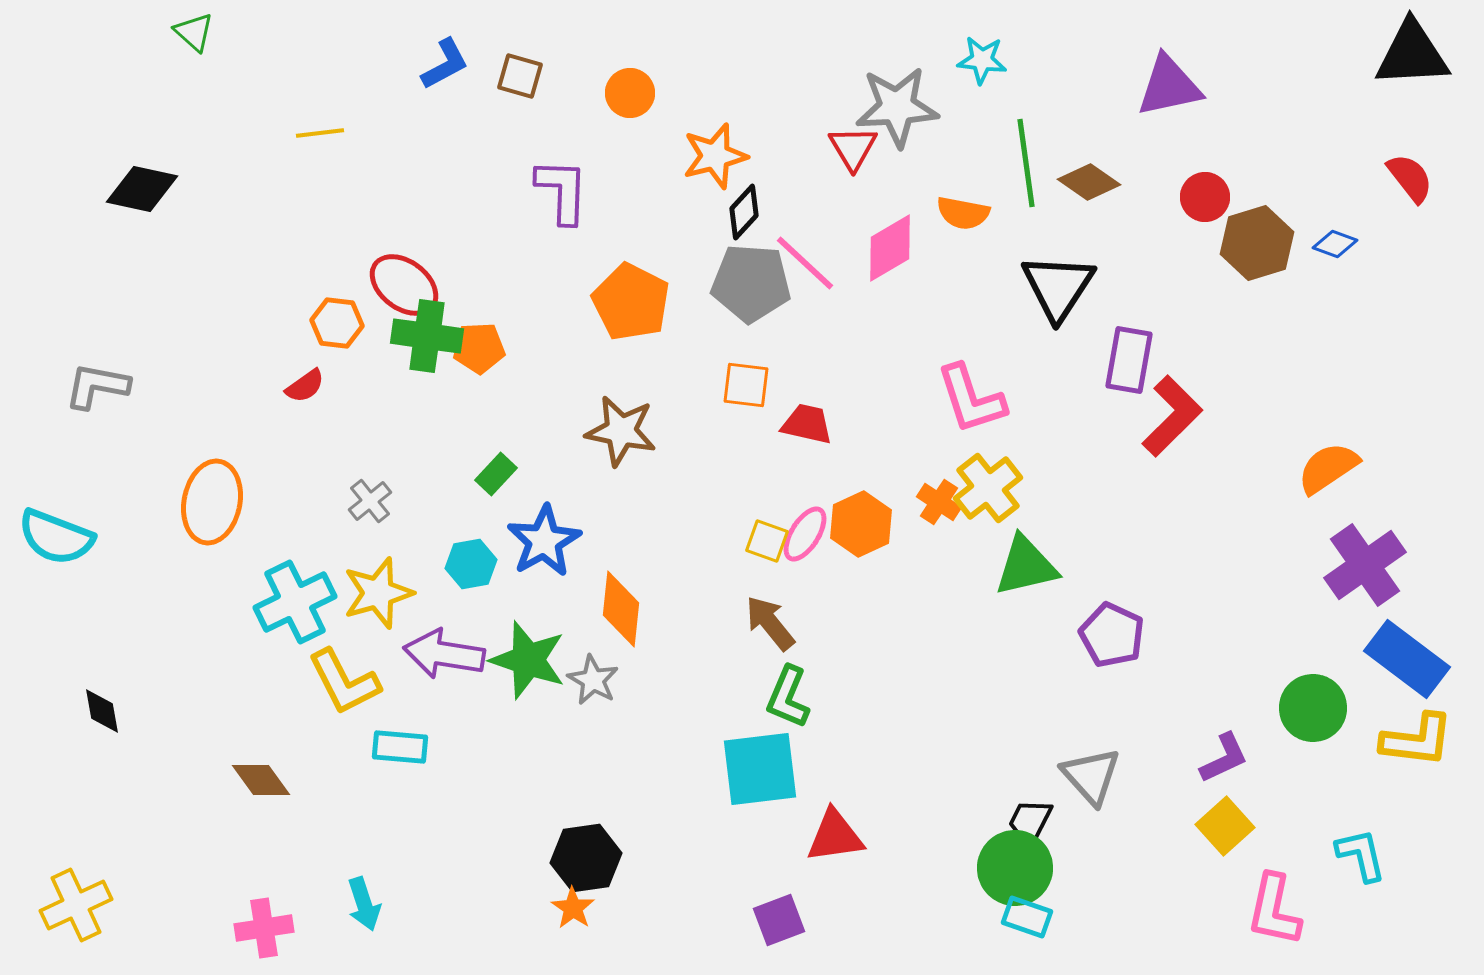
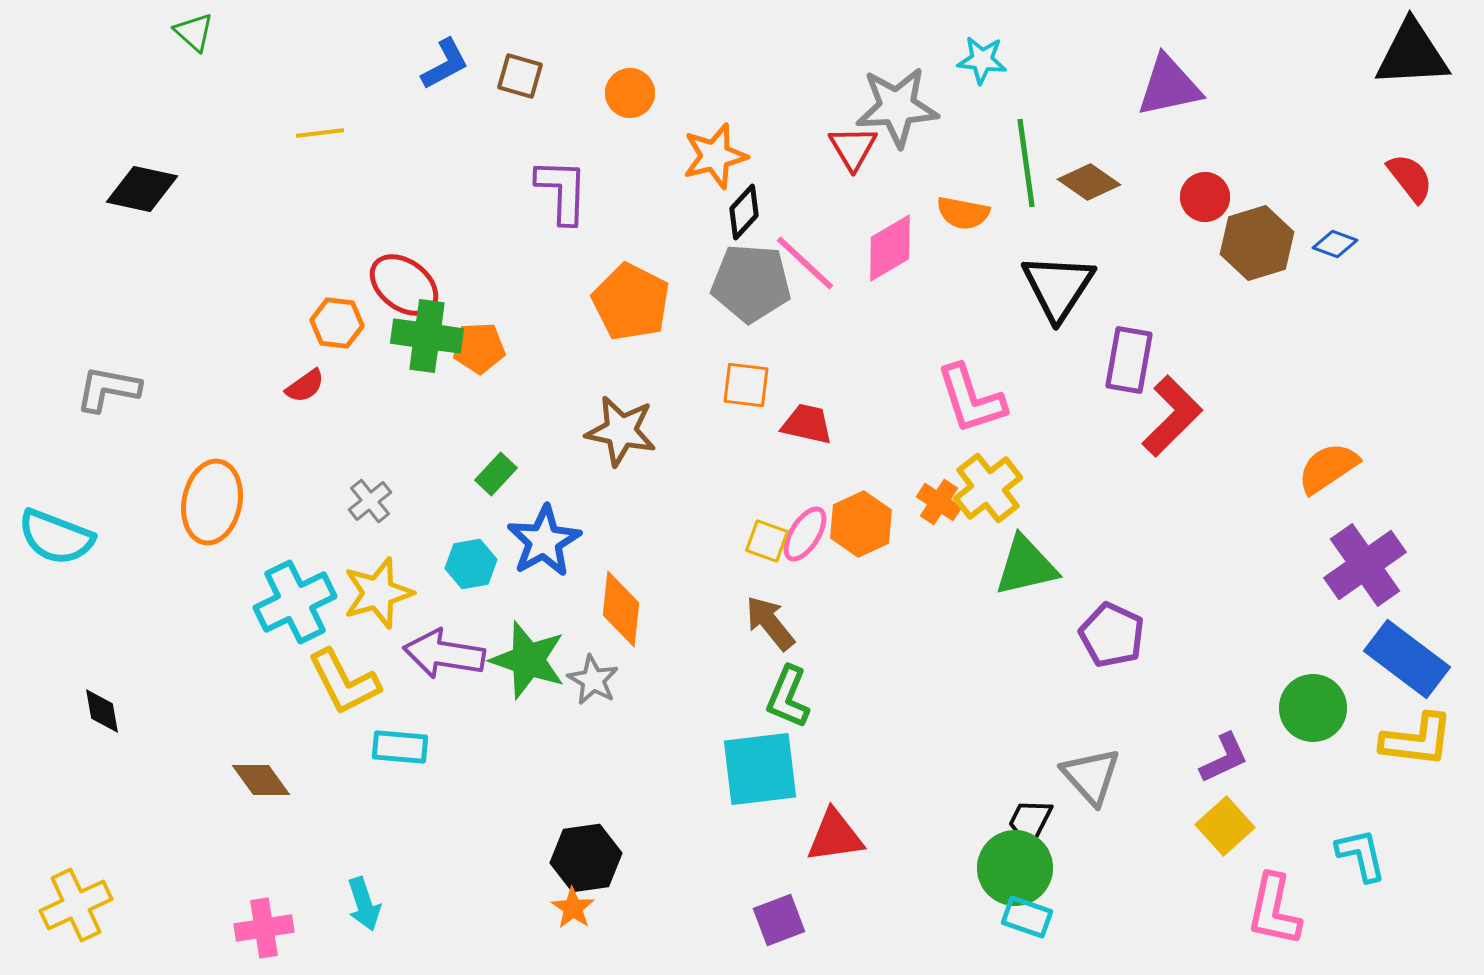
gray L-shape at (97, 386): moved 11 px right, 3 px down
